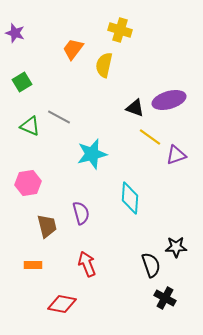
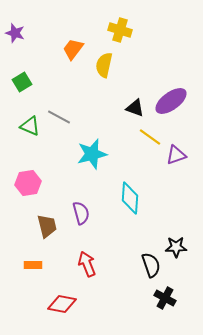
purple ellipse: moved 2 px right, 1 px down; rotated 20 degrees counterclockwise
